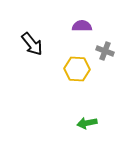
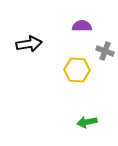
black arrow: moved 3 px left; rotated 60 degrees counterclockwise
yellow hexagon: moved 1 px down
green arrow: moved 1 px up
